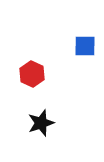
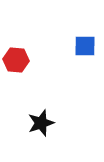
red hexagon: moved 16 px left, 14 px up; rotated 20 degrees counterclockwise
